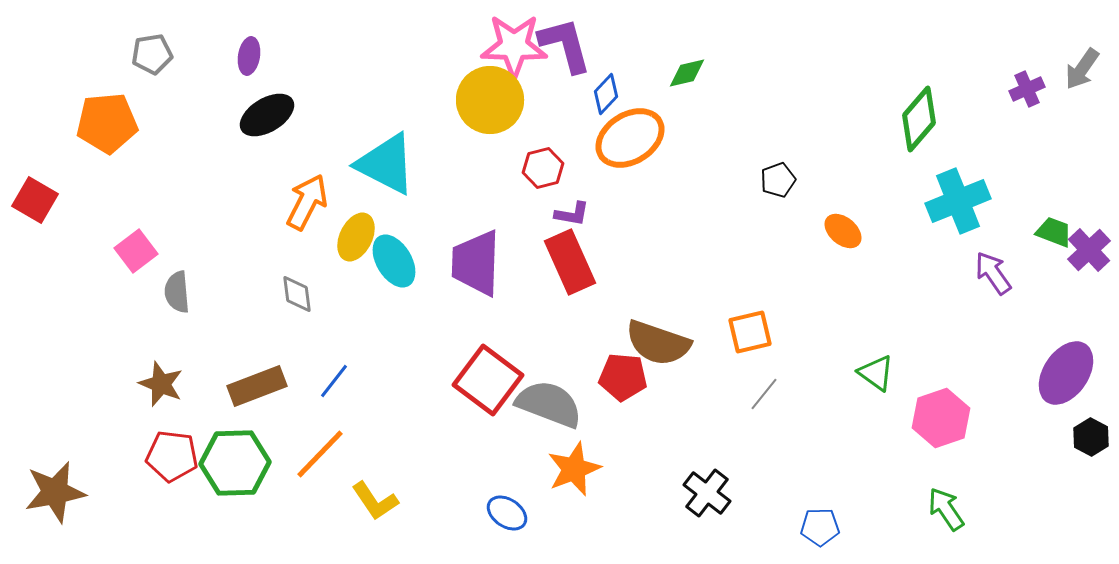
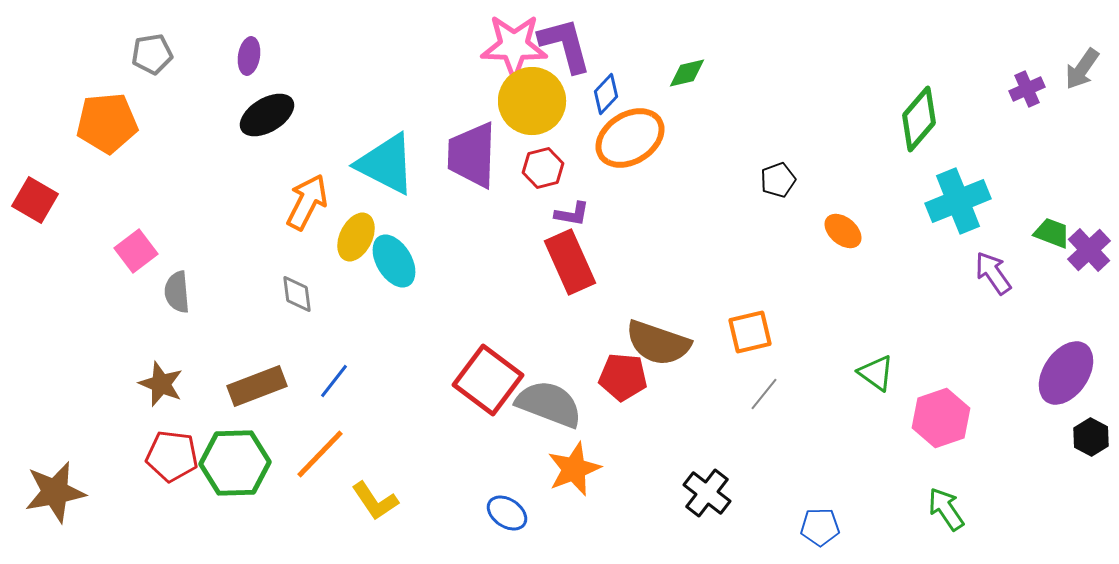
yellow circle at (490, 100): moved 42 px right, 1 px down
green trapezoid at (1054, 232): moved 2 px left, 1 px down
purple trapezoid at (476, 263): moved 4 px left, 108 px up
